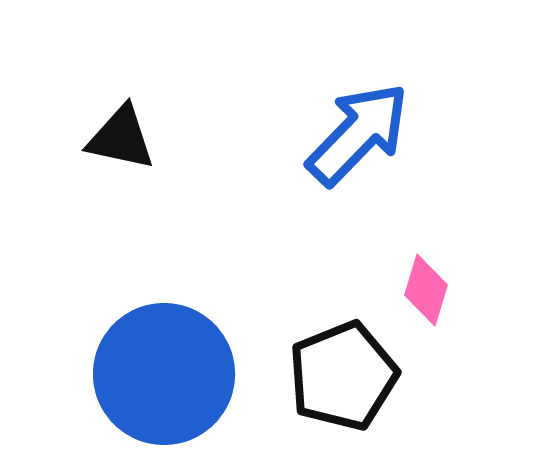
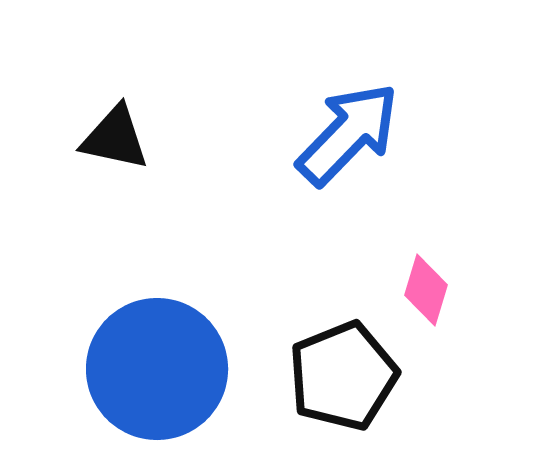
blue arrow: moved 10 px left
black triangle: moved 6 px left
blue circle: moved 7 px left, 5 px up
